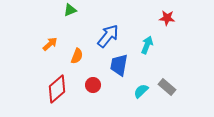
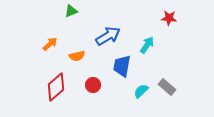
green triangle: moved 1 px right, 1 px down
red star: moved 2 px right
blue arrow: rotated 20 degrees clockwise
cyan arrow: rotated 12 degrees clockwise
orange semicircle: rotated 56 degrees clockwise
blue trapezoid: moved 3 px right, 1 px down
red diamond: moved 1 px left, 2 px up
